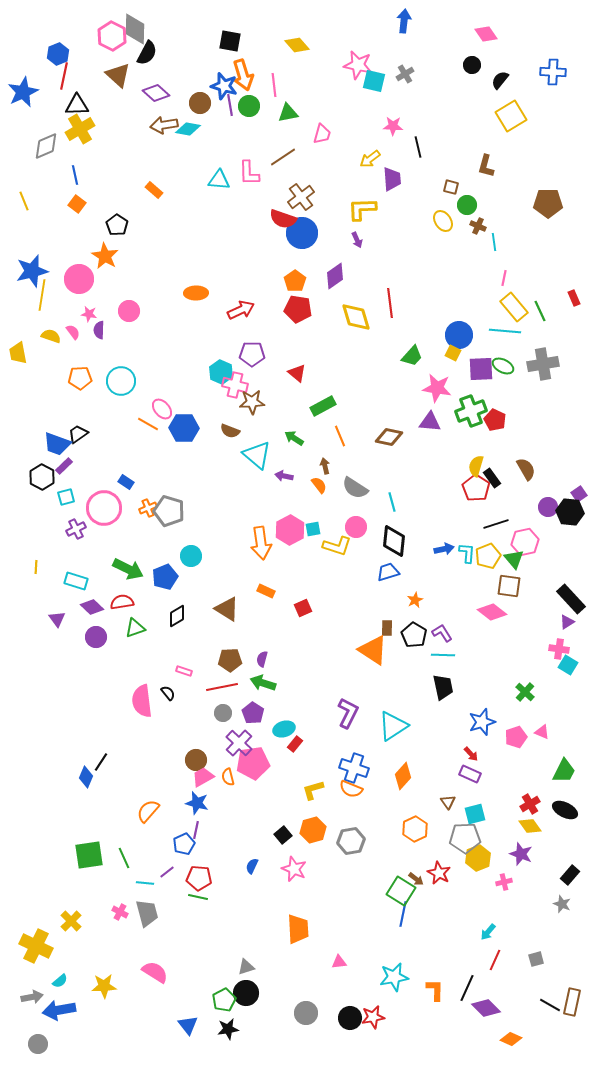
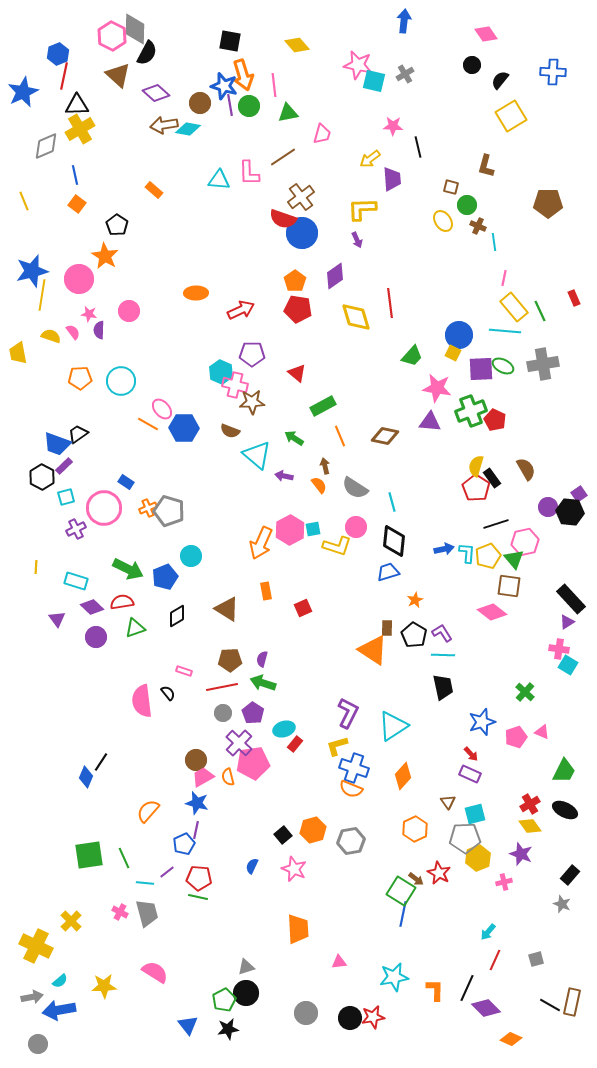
brown diamond at (389, 437): moved 4 px left, 1 px up
orange arrow at (261, 543): rotated 32 degrees clockwise
orange rectangle at (266, 591): rotated 54 degrees clockwise
yellow L-shape at (313, 790): moved 24 px right, 44 px up
